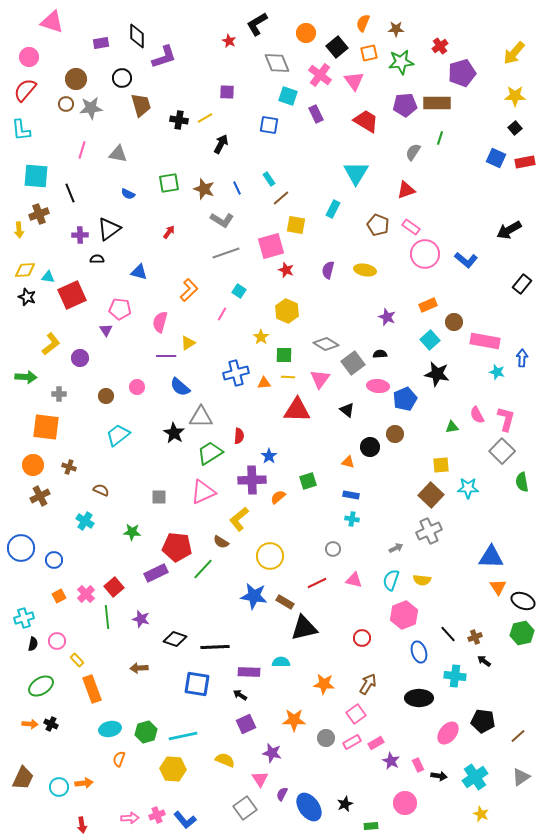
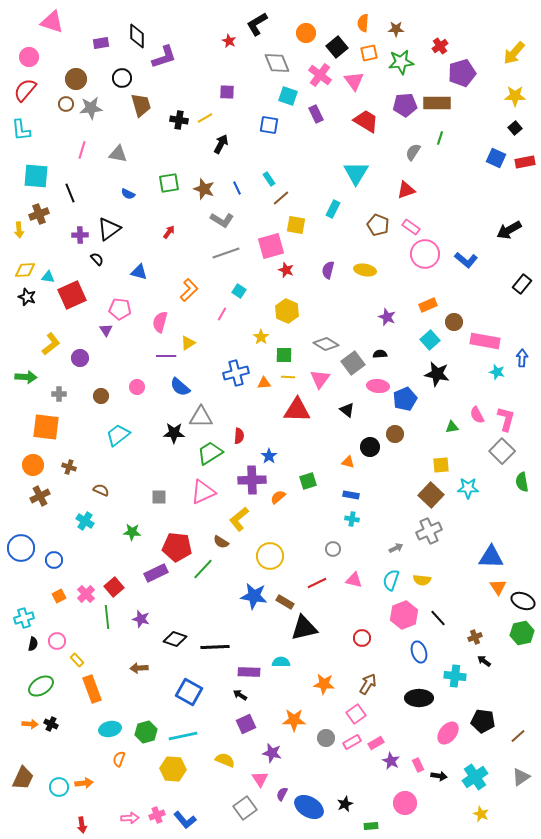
orange semicircle at (363, 23): rotated 18 degrees counterclockwise
black semicircle at (97, 259): rotated 48 degrees clockwise
brown circle at (106, 396): moved 5 px left
black star at (174, 433): rotated 30 degrees counterclockwise
black line at (448, 634): moved 10 px left, 16 px up
blue square at (197, 684): moved 8 px left, 8 px down; rotated 20 degrees clockwise
blue ellipse at (309, 807): rotated 24 degrees counterclockwise
